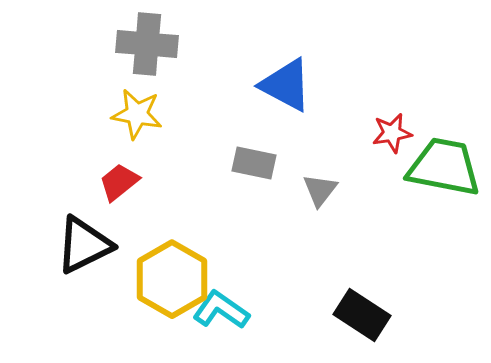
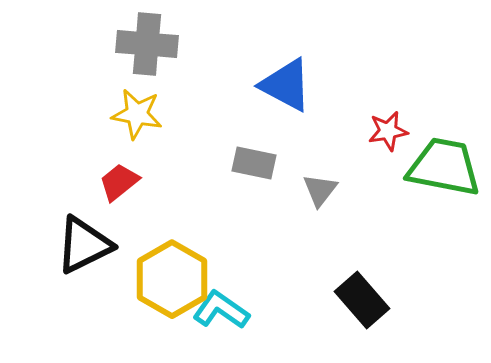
red star: moved 4 px left, 2 px up
black rectangle: moved 15 px up; rotated 16 degrees clockwise
